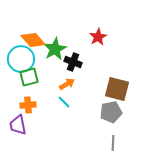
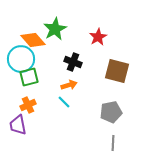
green star: moved 20 px up
orange arrow: moved 2 px right, 1 px down; rotated 14 degrees clockwise
brown square: moved 18 px up
orange cross: rotated 21 degrees counterclockwise
